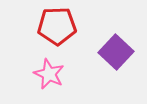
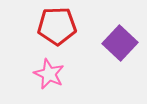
purple square: moved 4 px right, 9 px up
